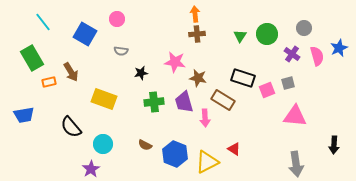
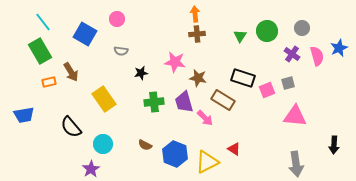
gray circle: moved 2 px left
green circle: moved 3 px up
green rectangle: moved 8 px right, 7 px up
yellow rectangle: rotated 35 degrees clockwise
pink arrow: rotated 42 degrees counterclockwise
